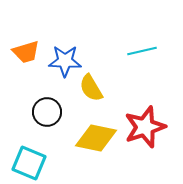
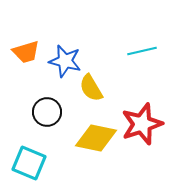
blue star: rotated 12 degrees clockwise
red star: moved 3 px left, 3 px up
